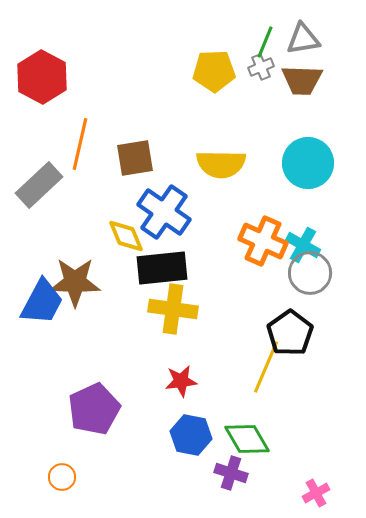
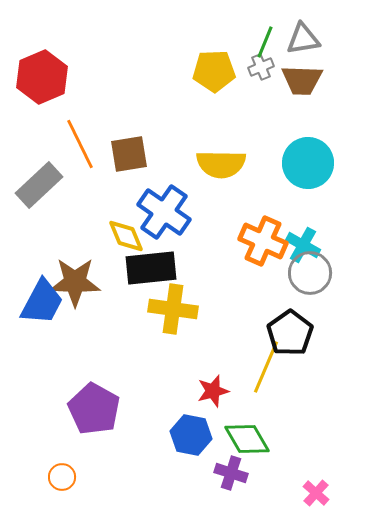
red hexagon: rotated 9 degrees clockwise
orange line: rotated 39 degrees counterclockwise
brown square: moved 6 px left, 4 px up
black rectangle: moved 11 px left
red star: moved 32 px right, 10 px down; rotated 8 degrees counterclockwise
purple pentagon: rotated 18 degrees counterclockwise
pink cross: rotated 20 degrees counterclockwise
